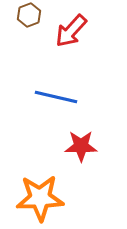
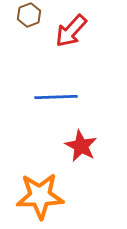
blue line: rotated 15 degrees counterclockwise
red star: rotated 28 degrees clockwise
orange star: moved 2 px up
